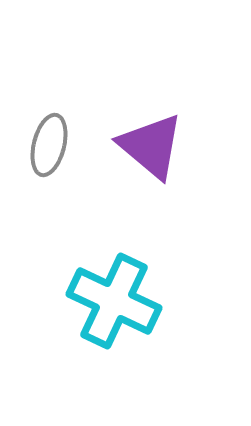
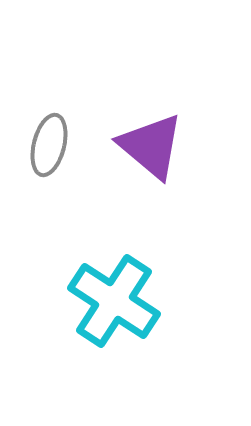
cyan cross: rotated 8 degrees clockwise
